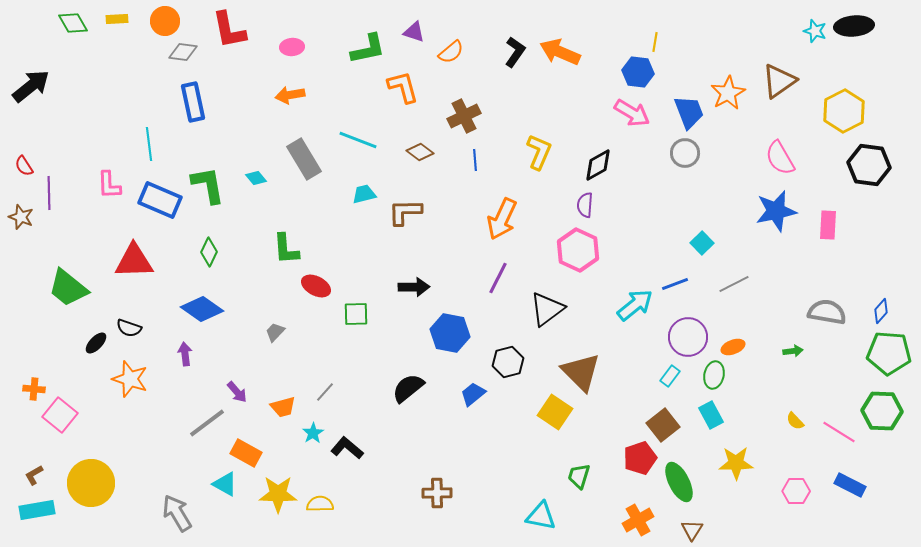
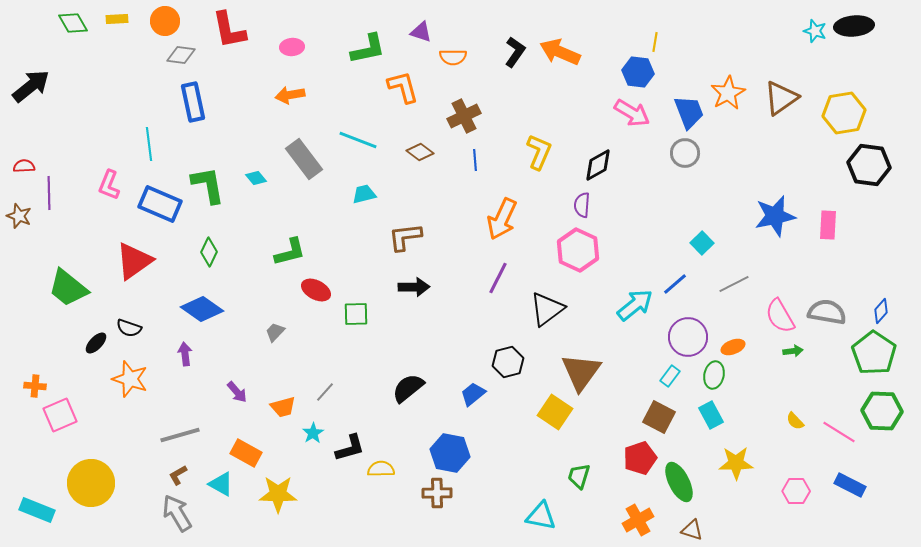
purple triangle at (414, 32): moved 7 px right
gray diamond at (183, 52): moved 2 px left, 3 px down
orange semicircle at (451, 52): moved 2 px right, 5 px down; rotated 40 degrees clockwise
brown triangle at (779, 81): moved 2 px right, 17 px down
yellow hexagon at (844, 111): moved 2 px down; rotated 18 degrees clockwise
pink semicircle at (780, 158): moved 158 px down
gray rectangle at (304, 159): rotated 6 degrees counterclockwise
red semicircle at (24, 166): rotated 120 degrees clockwise
pink L-shape at (109, 185): rotated 24 degrees clockwise
blue rectangle at (160, 200): moved 4 px down
purple semicircle at (585, 205): moved 3 px left
blue star at (776, 211): moved 1 px left, 5 px down
brown L-shape at (405, 212): moved 25 px down; rotated 6 degrees counterclockwise
brown star at (21, 217): moved 2 px left, 1 px up
green L-shape at (286, 249): moved 4 px right, 3 px down; rotated 100 degrees counterclockwise
red triangle at (134, 261): rotated 33 degrees counterclockwise
blue line at (675, 284): rotated 20 degrees counterclockwise
red ellipse at (316, 286): moved 4 px down
blue hexagon at (450, 333): moved 120 px down
green pentagon at (889, 353): moved 15 px left; rotated 30 degrees clockwise
brown triangle at (581, 372): rotated 21 degrees clockwise
orange cross at (34, 389): moved 1 px right, 3 px up
pink square at (60, 415): rotated 28 degrees clockwise
gray line at (207, 423): moved 27 px left, 12 px down; rotated 21 degrees clockwise
brown square at (663, 425): moved 4 px left, 8 px up; rotated 24 degrees counterclockwise
black L-shape at (347, 448): moved 3 px right; rotated 124 degrees clockwise
brown L-shape at (34, 475): moved 144 px right
cyan triangle at (225, 484): moved 4 px left
yellow semicircle at (320, 504): moved 61 px right, 35 px up
cyan rectangle at (37, 510): rotated 32 degrees clockwise
brown triangle at (692, 530): rotated 45 degrees counterclockwise
